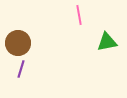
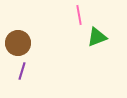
green triangle: moved 10 px left, 5 px up; rotated 10 degrees counterclockwise
purple line: moved 1 px right, 2 px down
